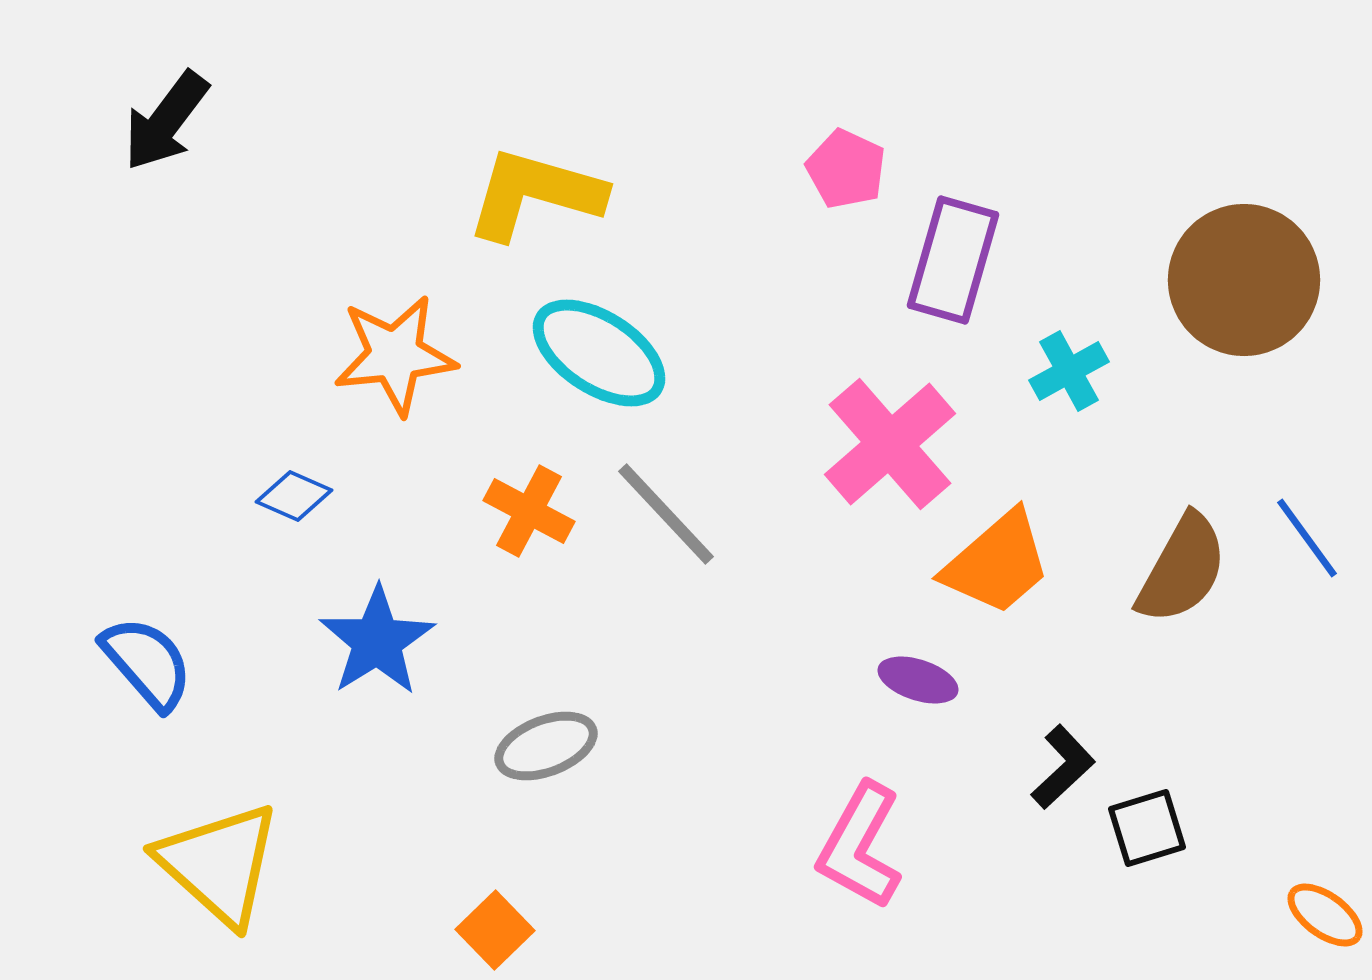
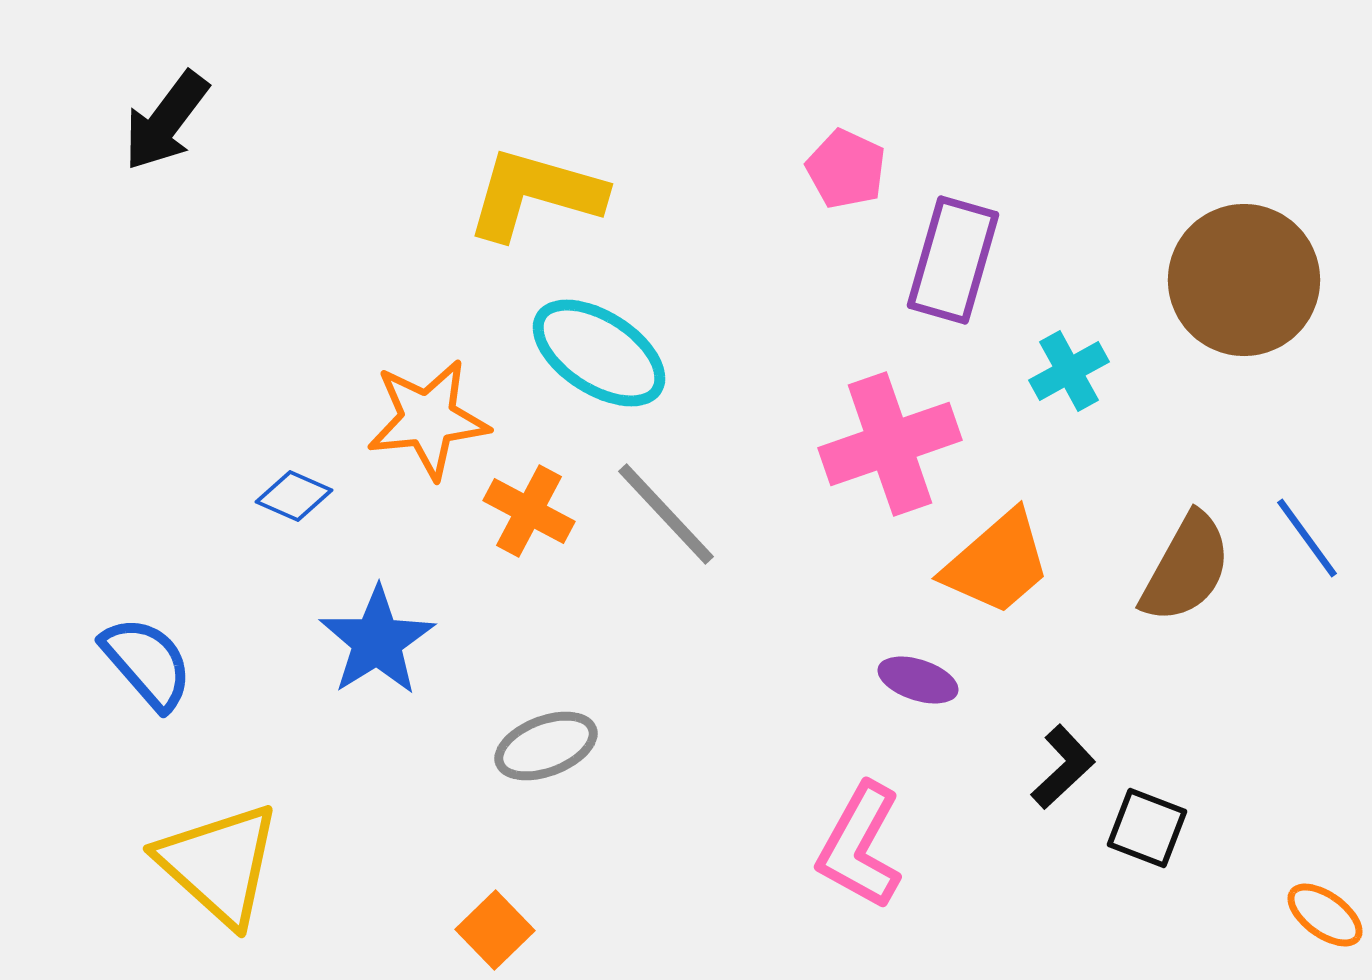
orange star: moved 33 px right, 64 px down
pink cross: rotated 22 degrees clockwise
brown semicircle: moved 4 px right, 1 px up
black square: rotated 38 degrees clockwise
